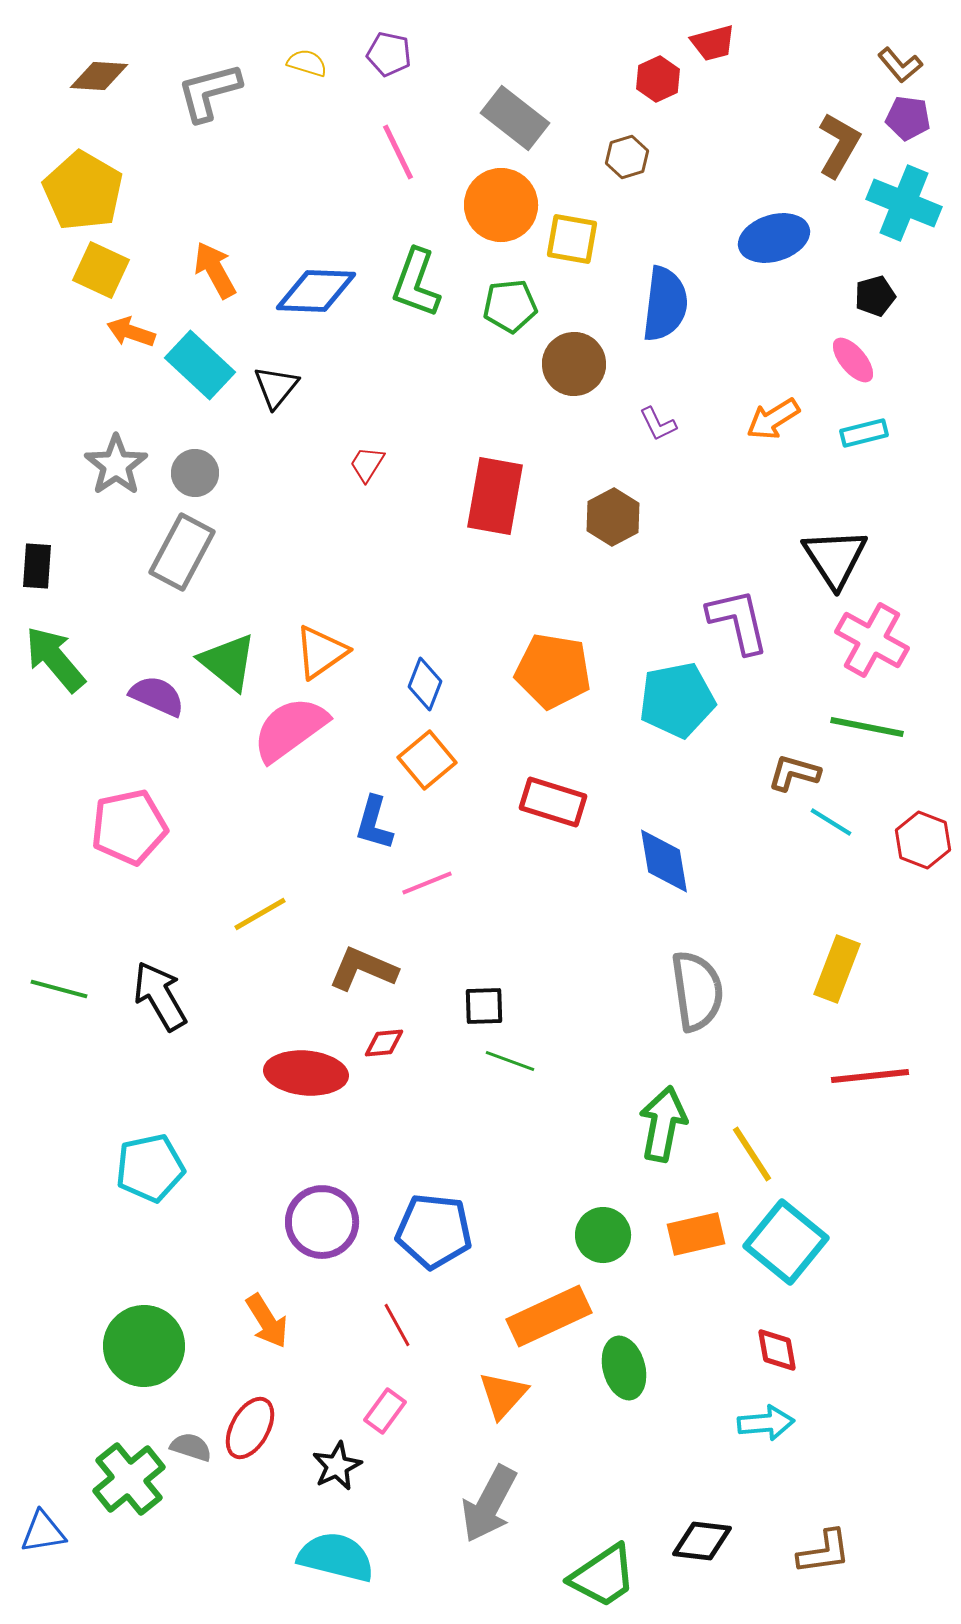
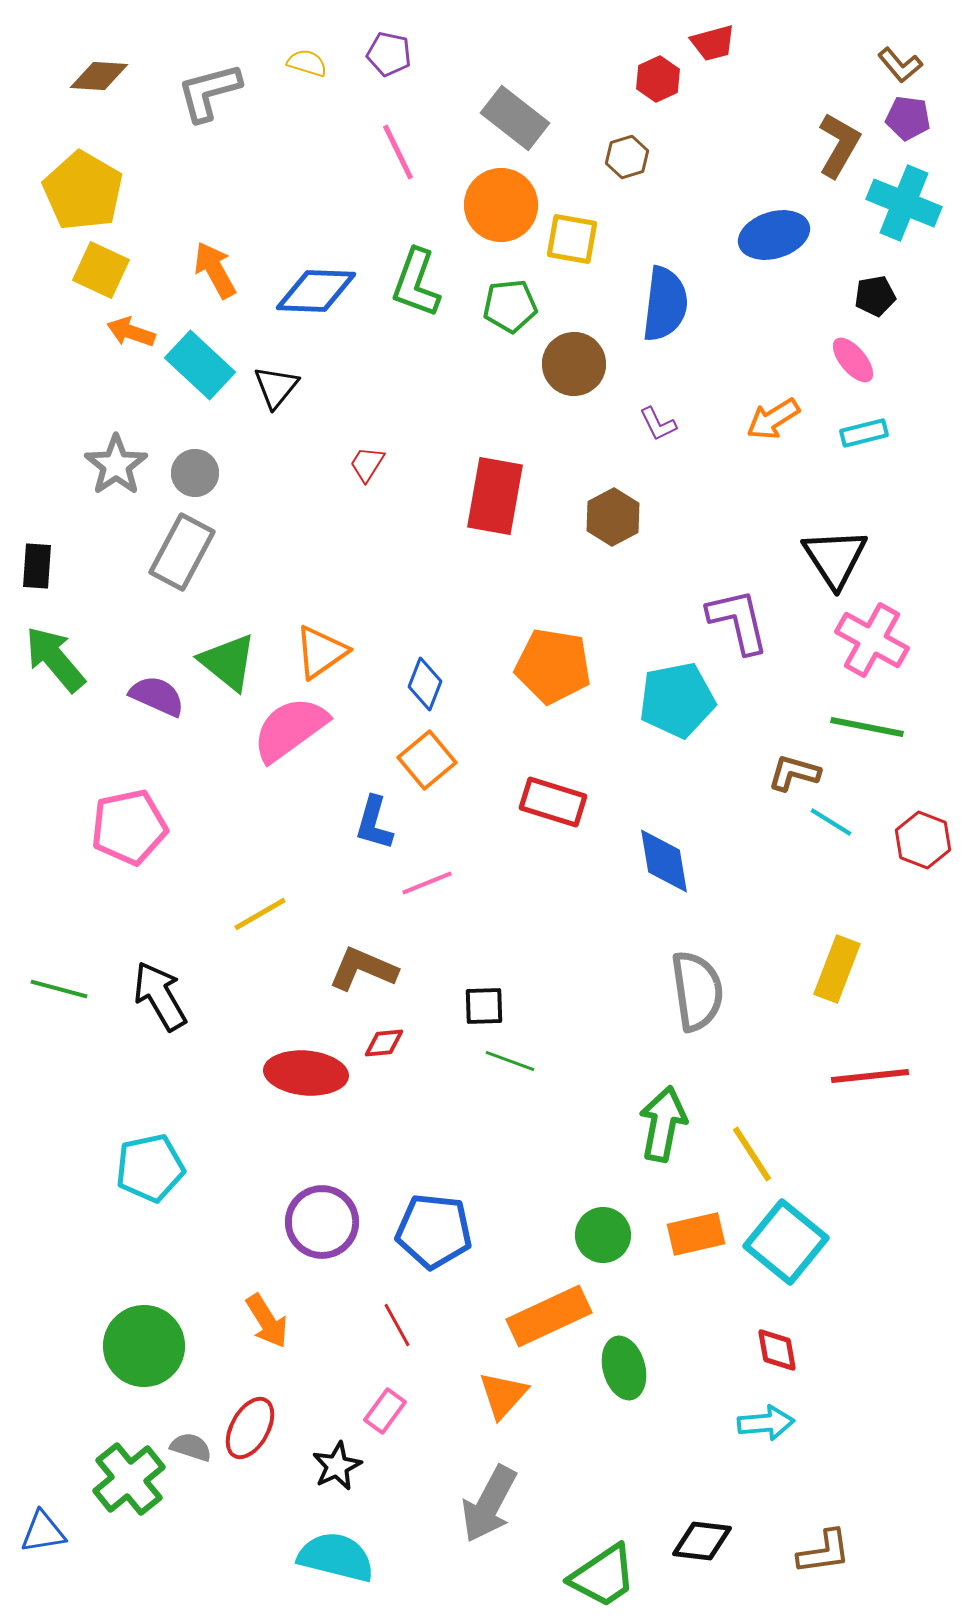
blue ellipse at (774, 238): moved 3 px up
black pentagon at (875, 296): rotated 6 degrees clockwise
orange pentagon at (553, 671): moved 5 px up
